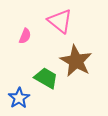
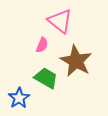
pink semicircle: moved 17 px right, 9 px down
